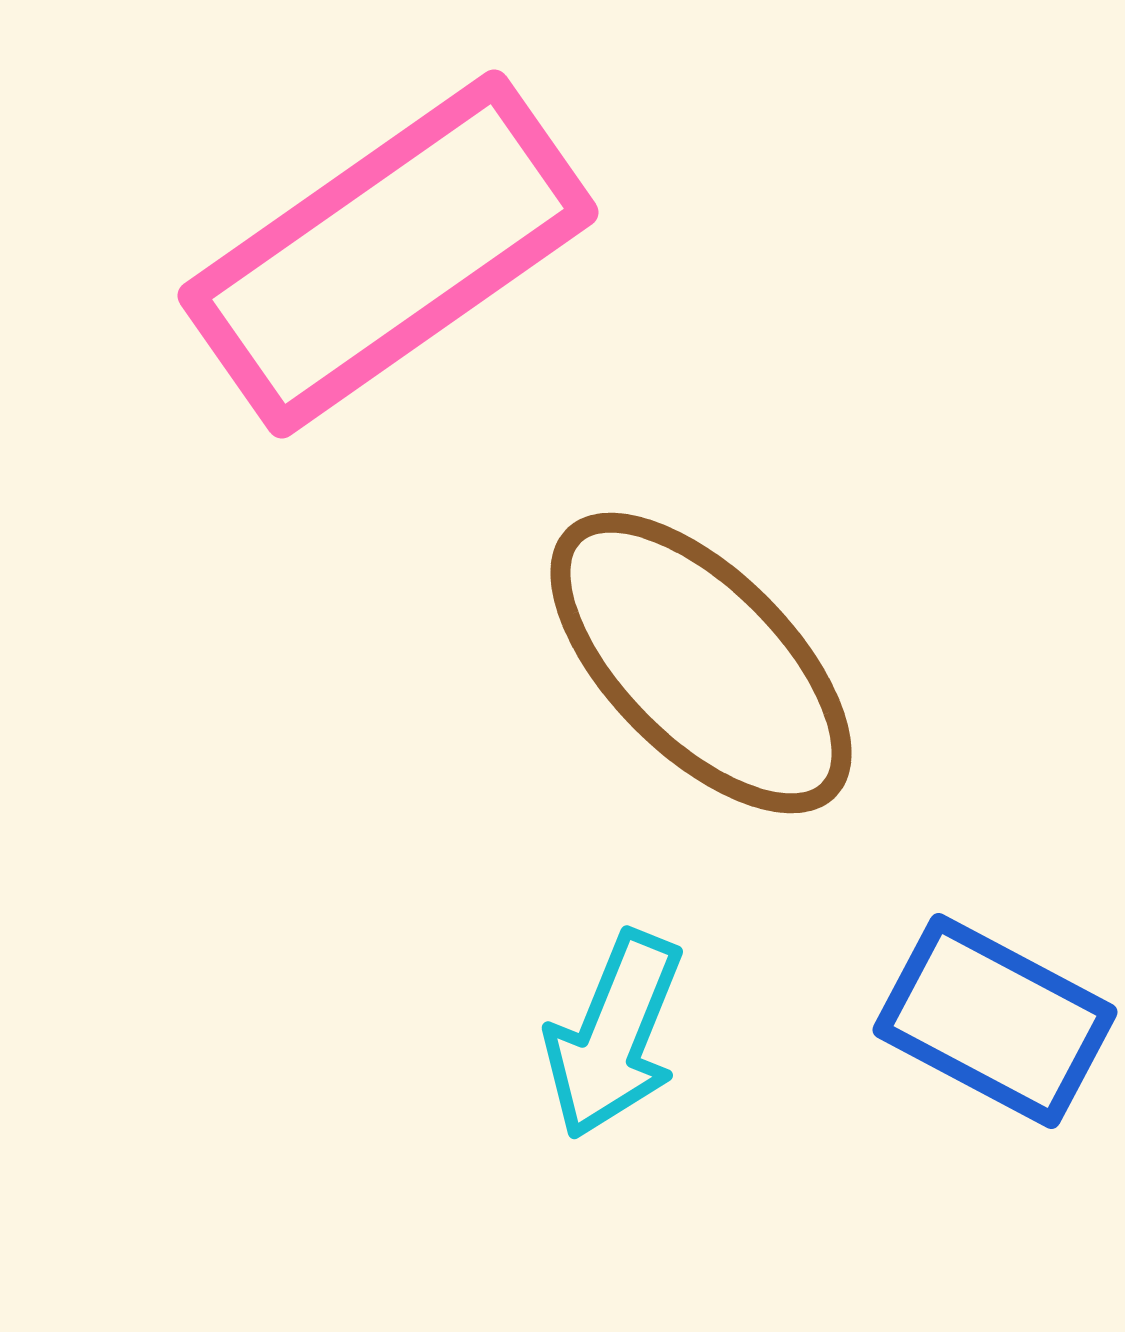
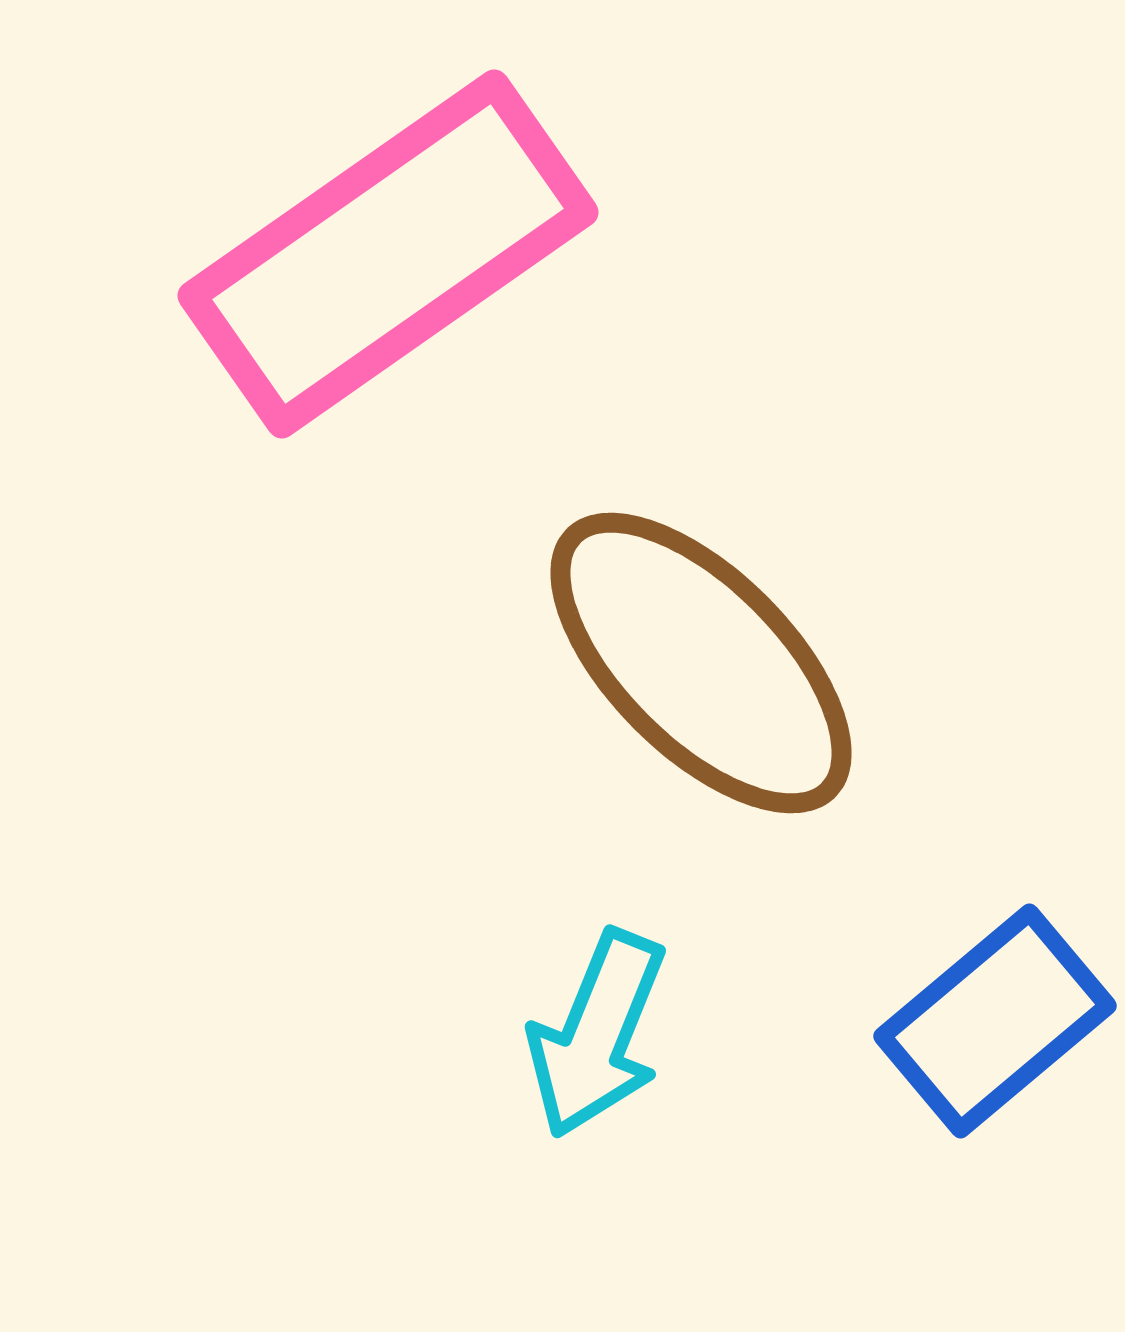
blue rectangle: rotated 68 degrees counterclockwise
cyan arrow: moved 17 px left, 1 px up
